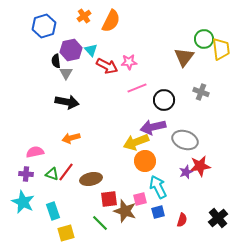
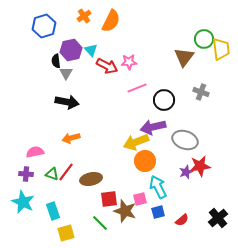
red semicircle: rotated 32 degrees clockwise
